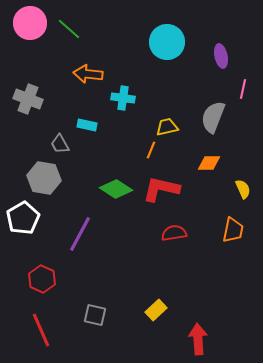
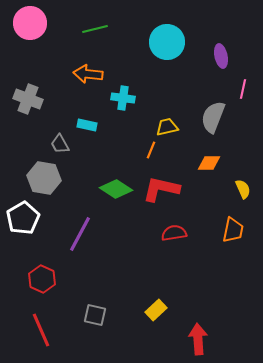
green line: moved 26 px right; rotated 55 degrees counterclockwise
